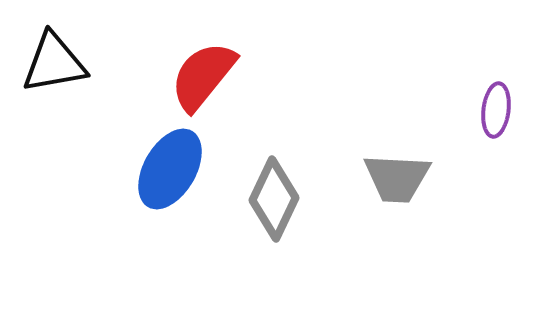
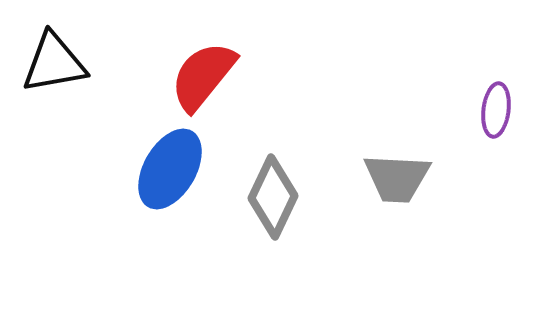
gray diamond: moved 1 px left, 2 px up
